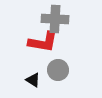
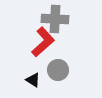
red L-shape: rotated 52 degrees counterclockwise
